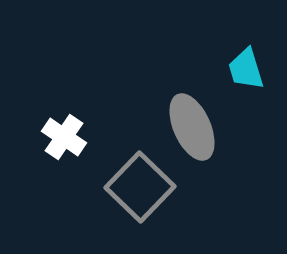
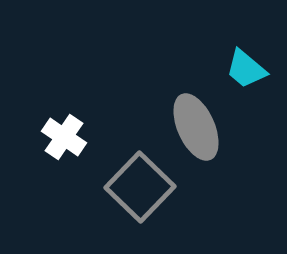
cyan trapezoid: rotated 33 degrees counterclockwise
gray ellipse: moved 4 px right
